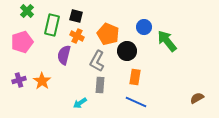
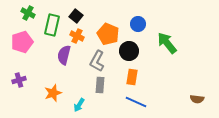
green cross: moved 1 px right, 2 px down; rotated 16 degrees counterclockwise
black square: rotated 24 degrees clockwise
blue circle: moved 6 px left, 3 px up
green arrow: moved 2 px down
black circle: moved 2 px right
orange rectangle: moved 3 px left
orange star: moved 11 px right, 12 px down; rotated 18 degrees clockwise
brown semicircle: moved 1 px down; rotated 144 degrees counterclockwise
cyan arrow: moved 1 px left, 2 px down; rotated 24 degrees counterclockwise
